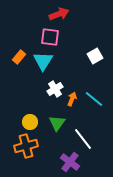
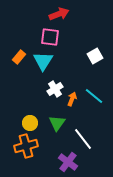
cyan line: moved 3 px up
yellow circle: moved 1 px down
purple cross: moved 2 px left
